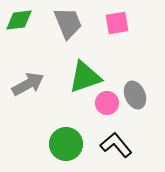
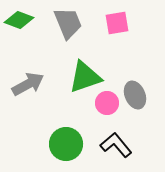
green diamond: rotated 28 degrees clockwise
